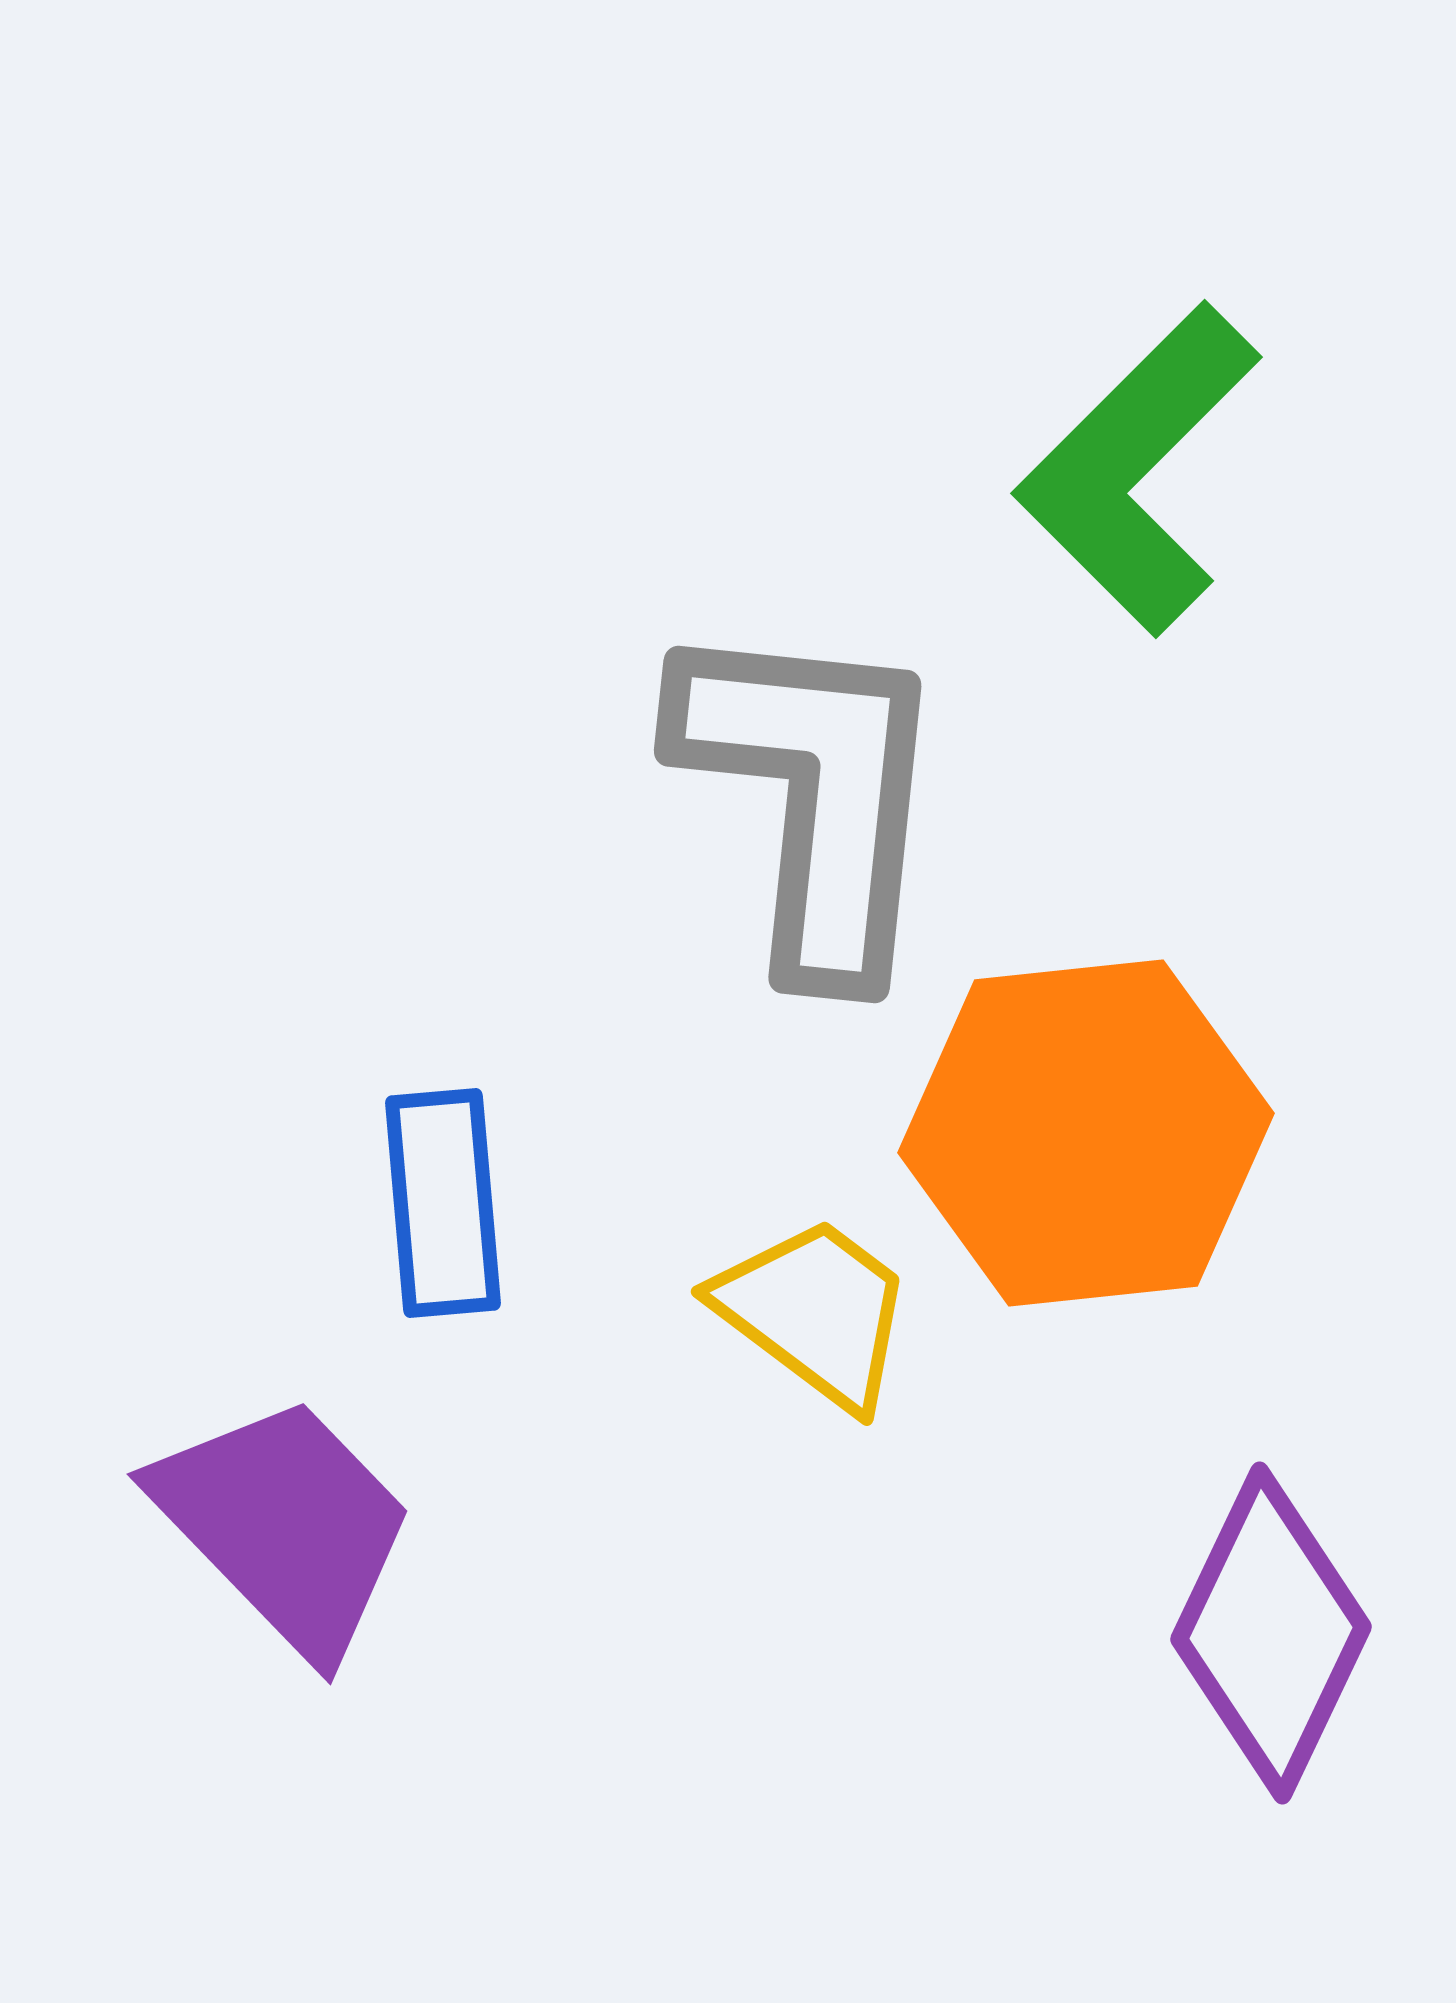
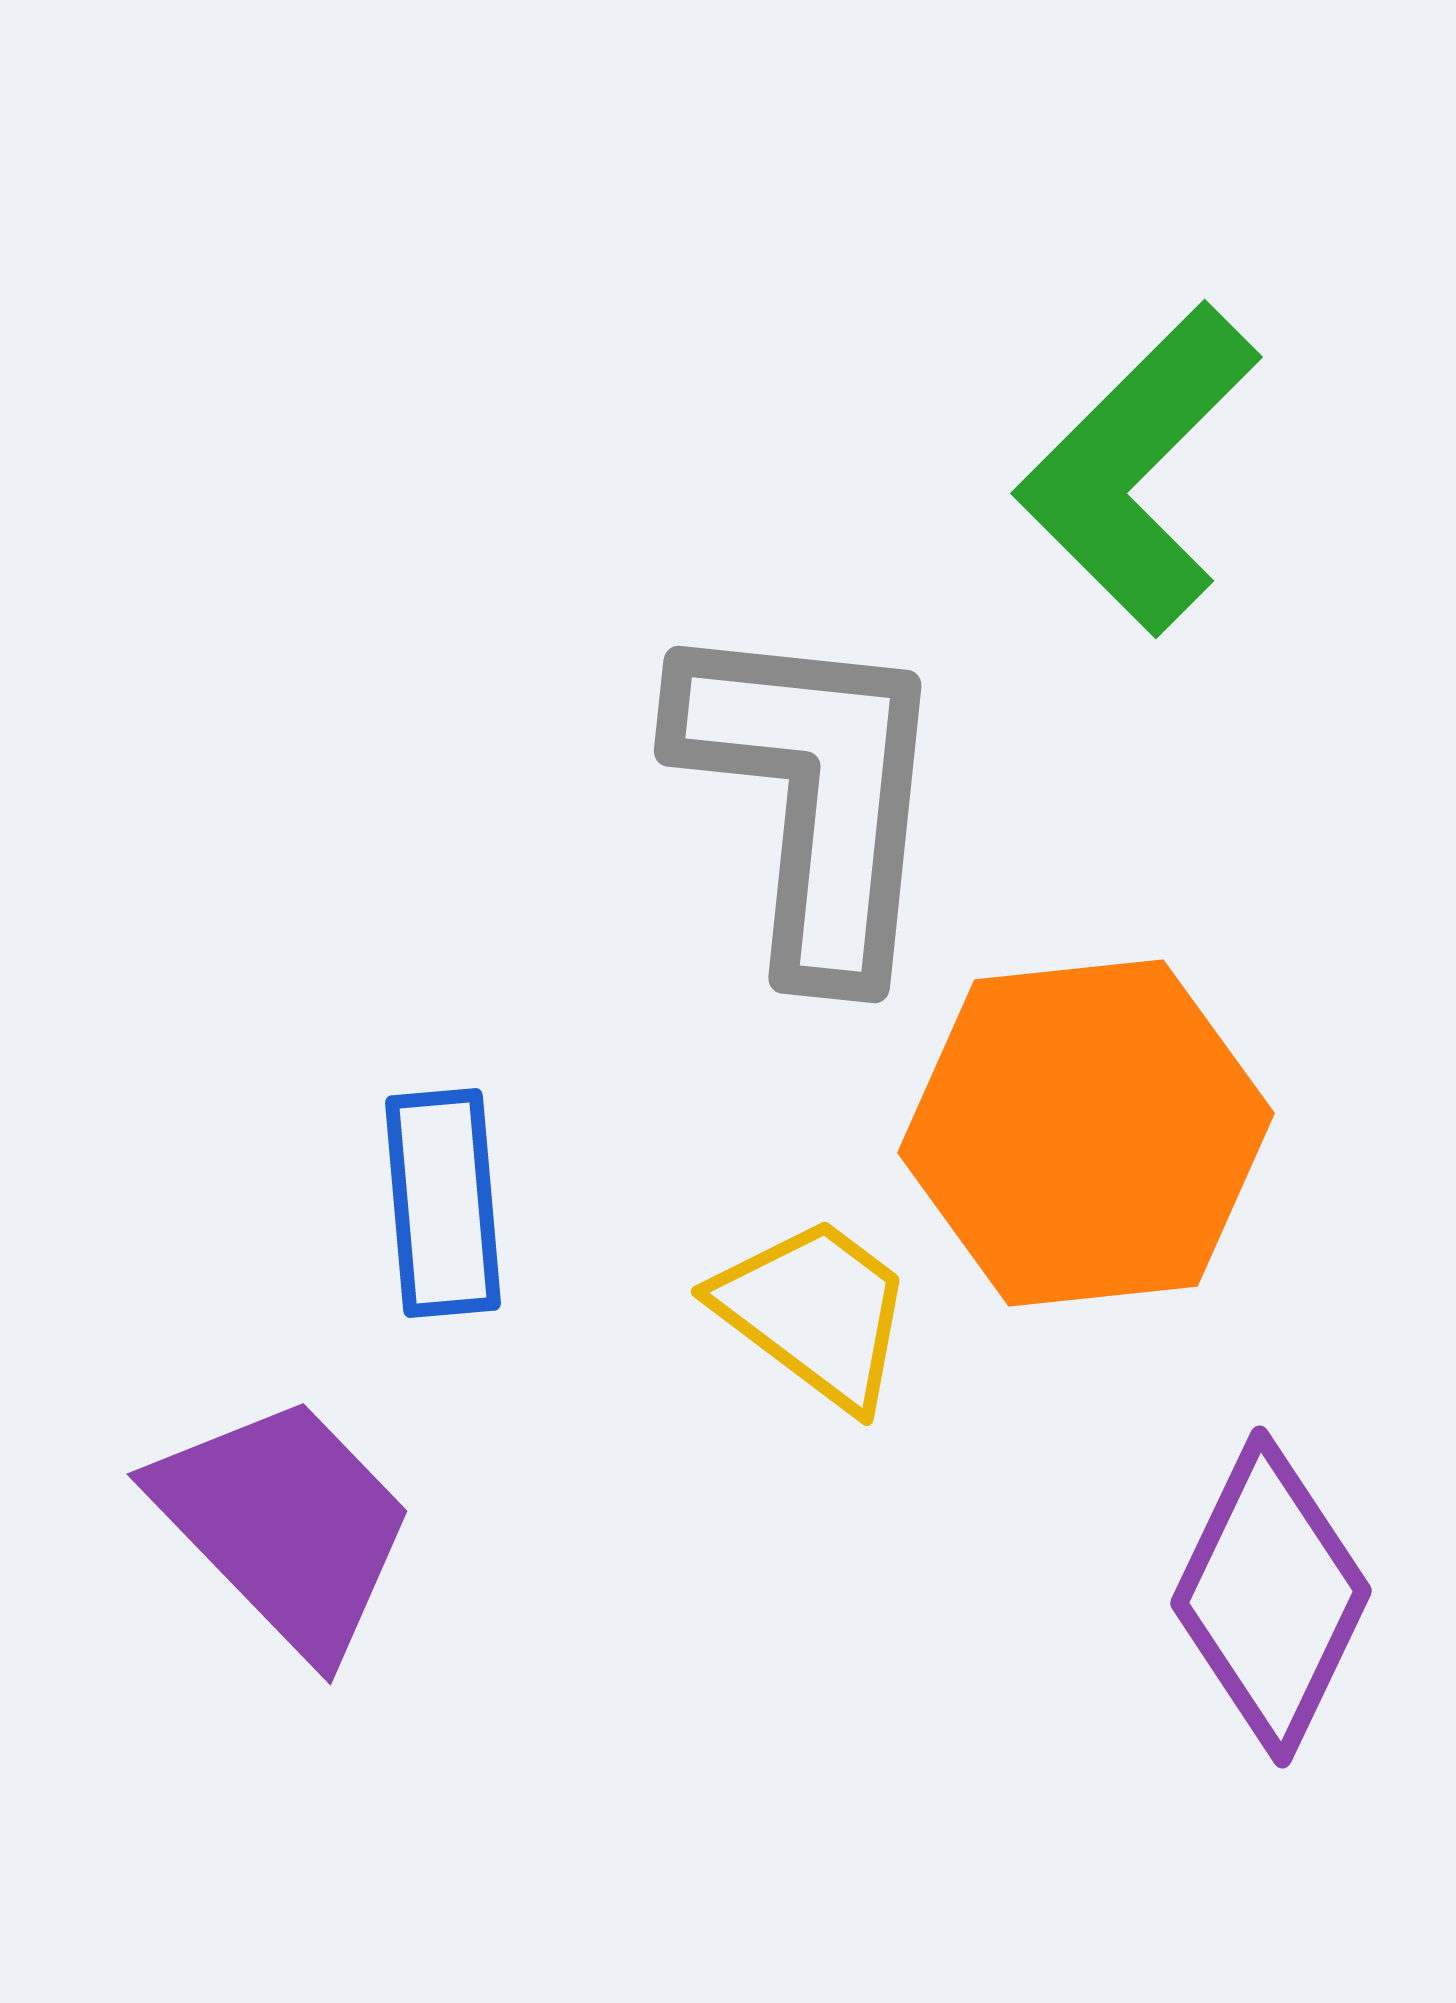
purple diamond: moved 36 px up
